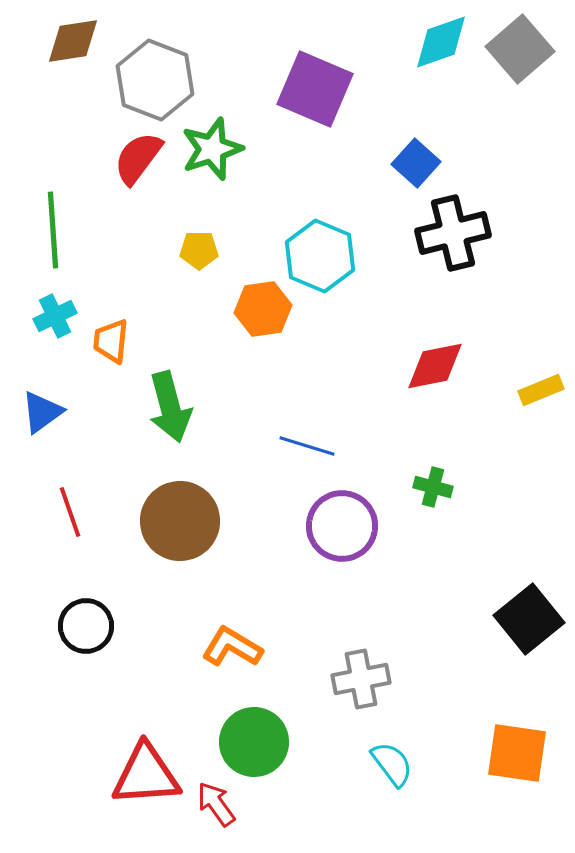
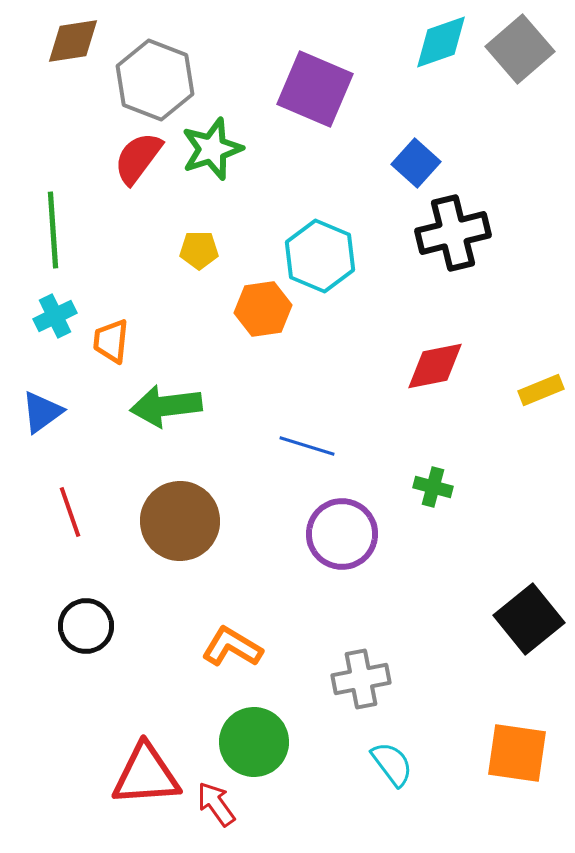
green arrow: moved 4 px left, 1 px up; rotated 98 degrees clockwise
purple circle: moved 8 px down
